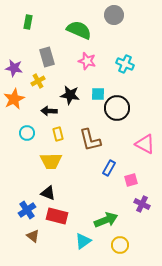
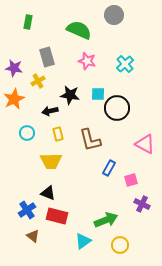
cyan cross: rotated 24 degrees clockwise
black arrow: moved 1 px right; rotated 14 degrees counterclockwise
